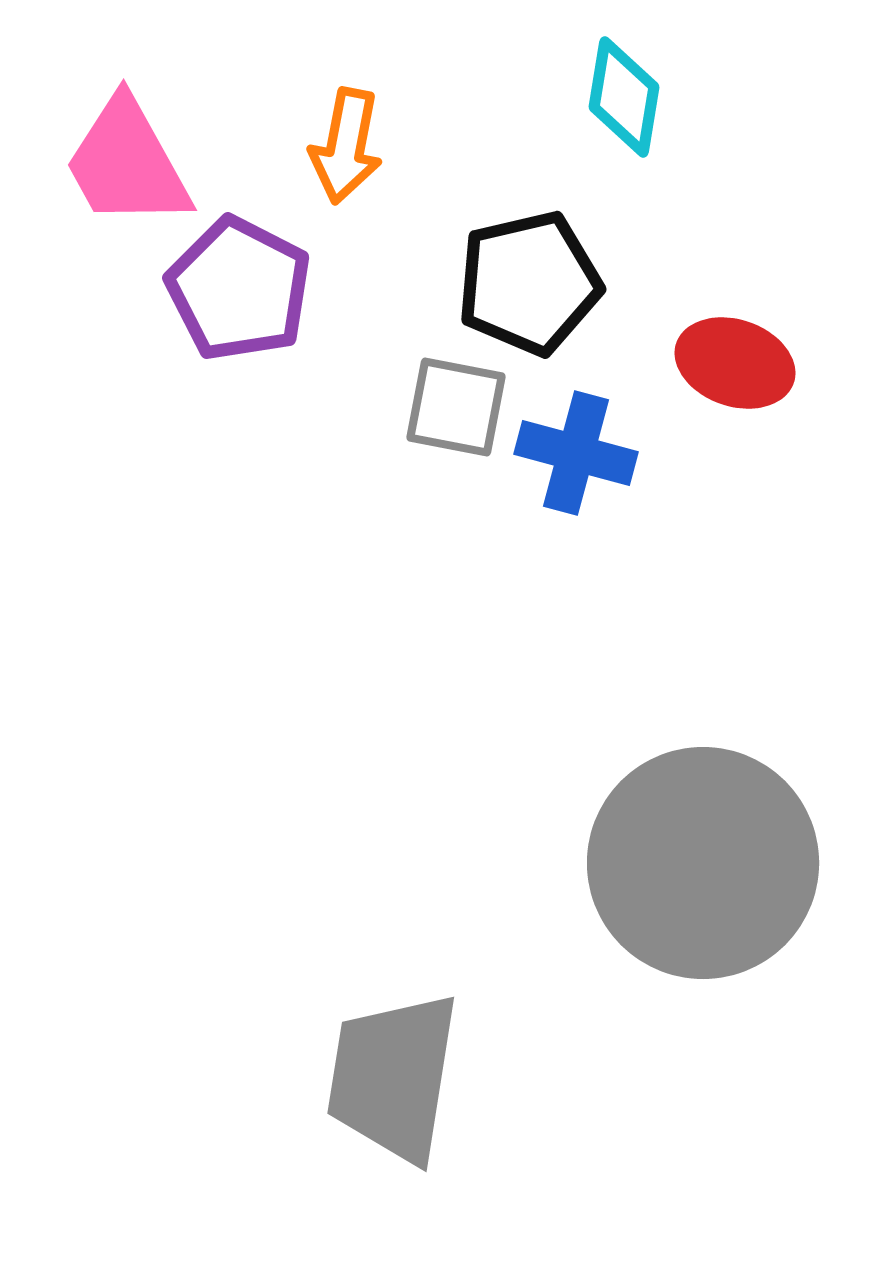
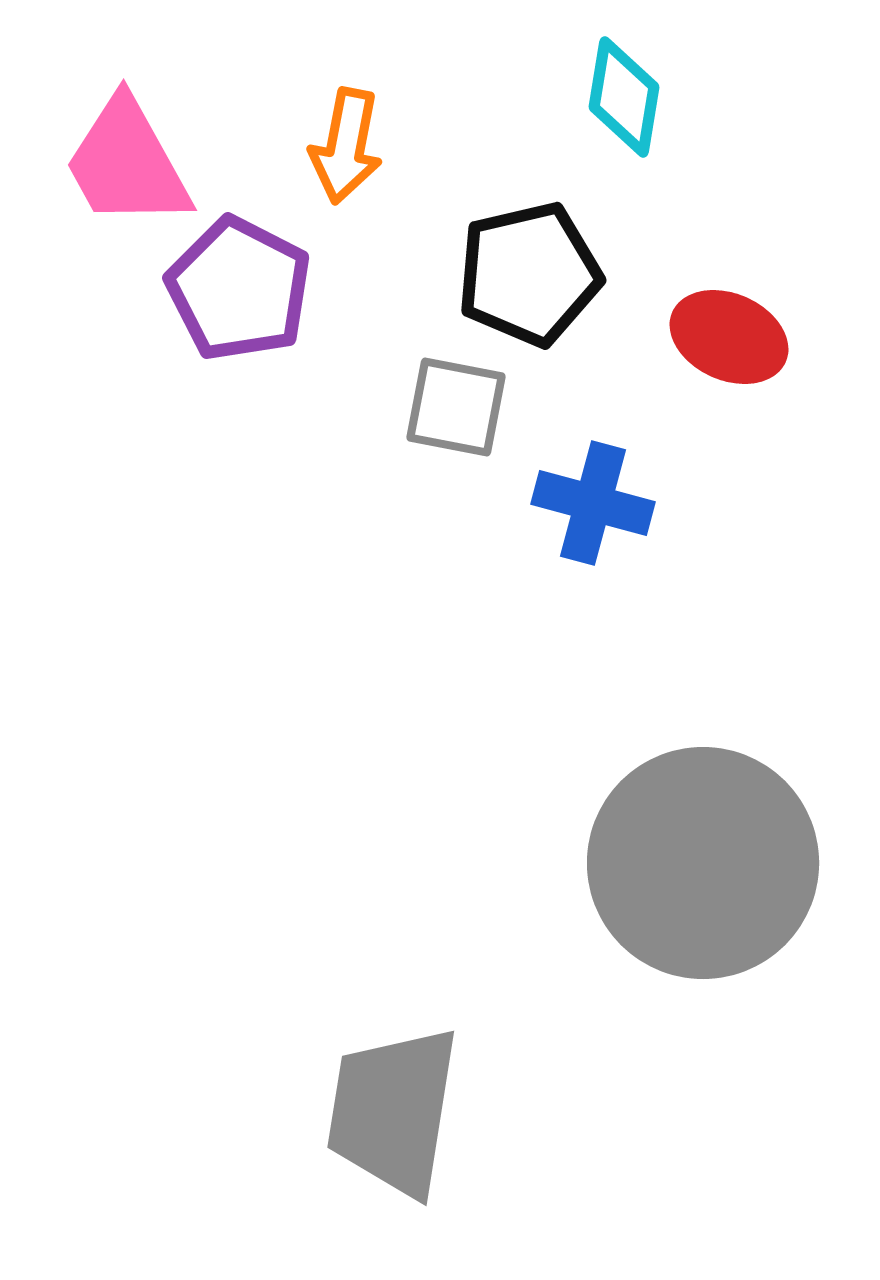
black pentagon: moved 9 px up
red ellipse: moved 6 px left, 26 px up; rotated 5 degrees clockwise
blue cross: moved 17 px right, 50 px down
gray trapezoid: moved 34 px down
